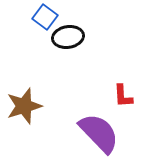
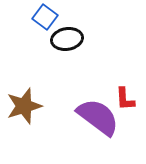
black ellipse: moved 1 px left, 2 px down
red L-shape: moved 2 px right, 3 px down
purple semicircle: moved 1 px left, 16 px up; rotated 9 degrees counterclockwise
